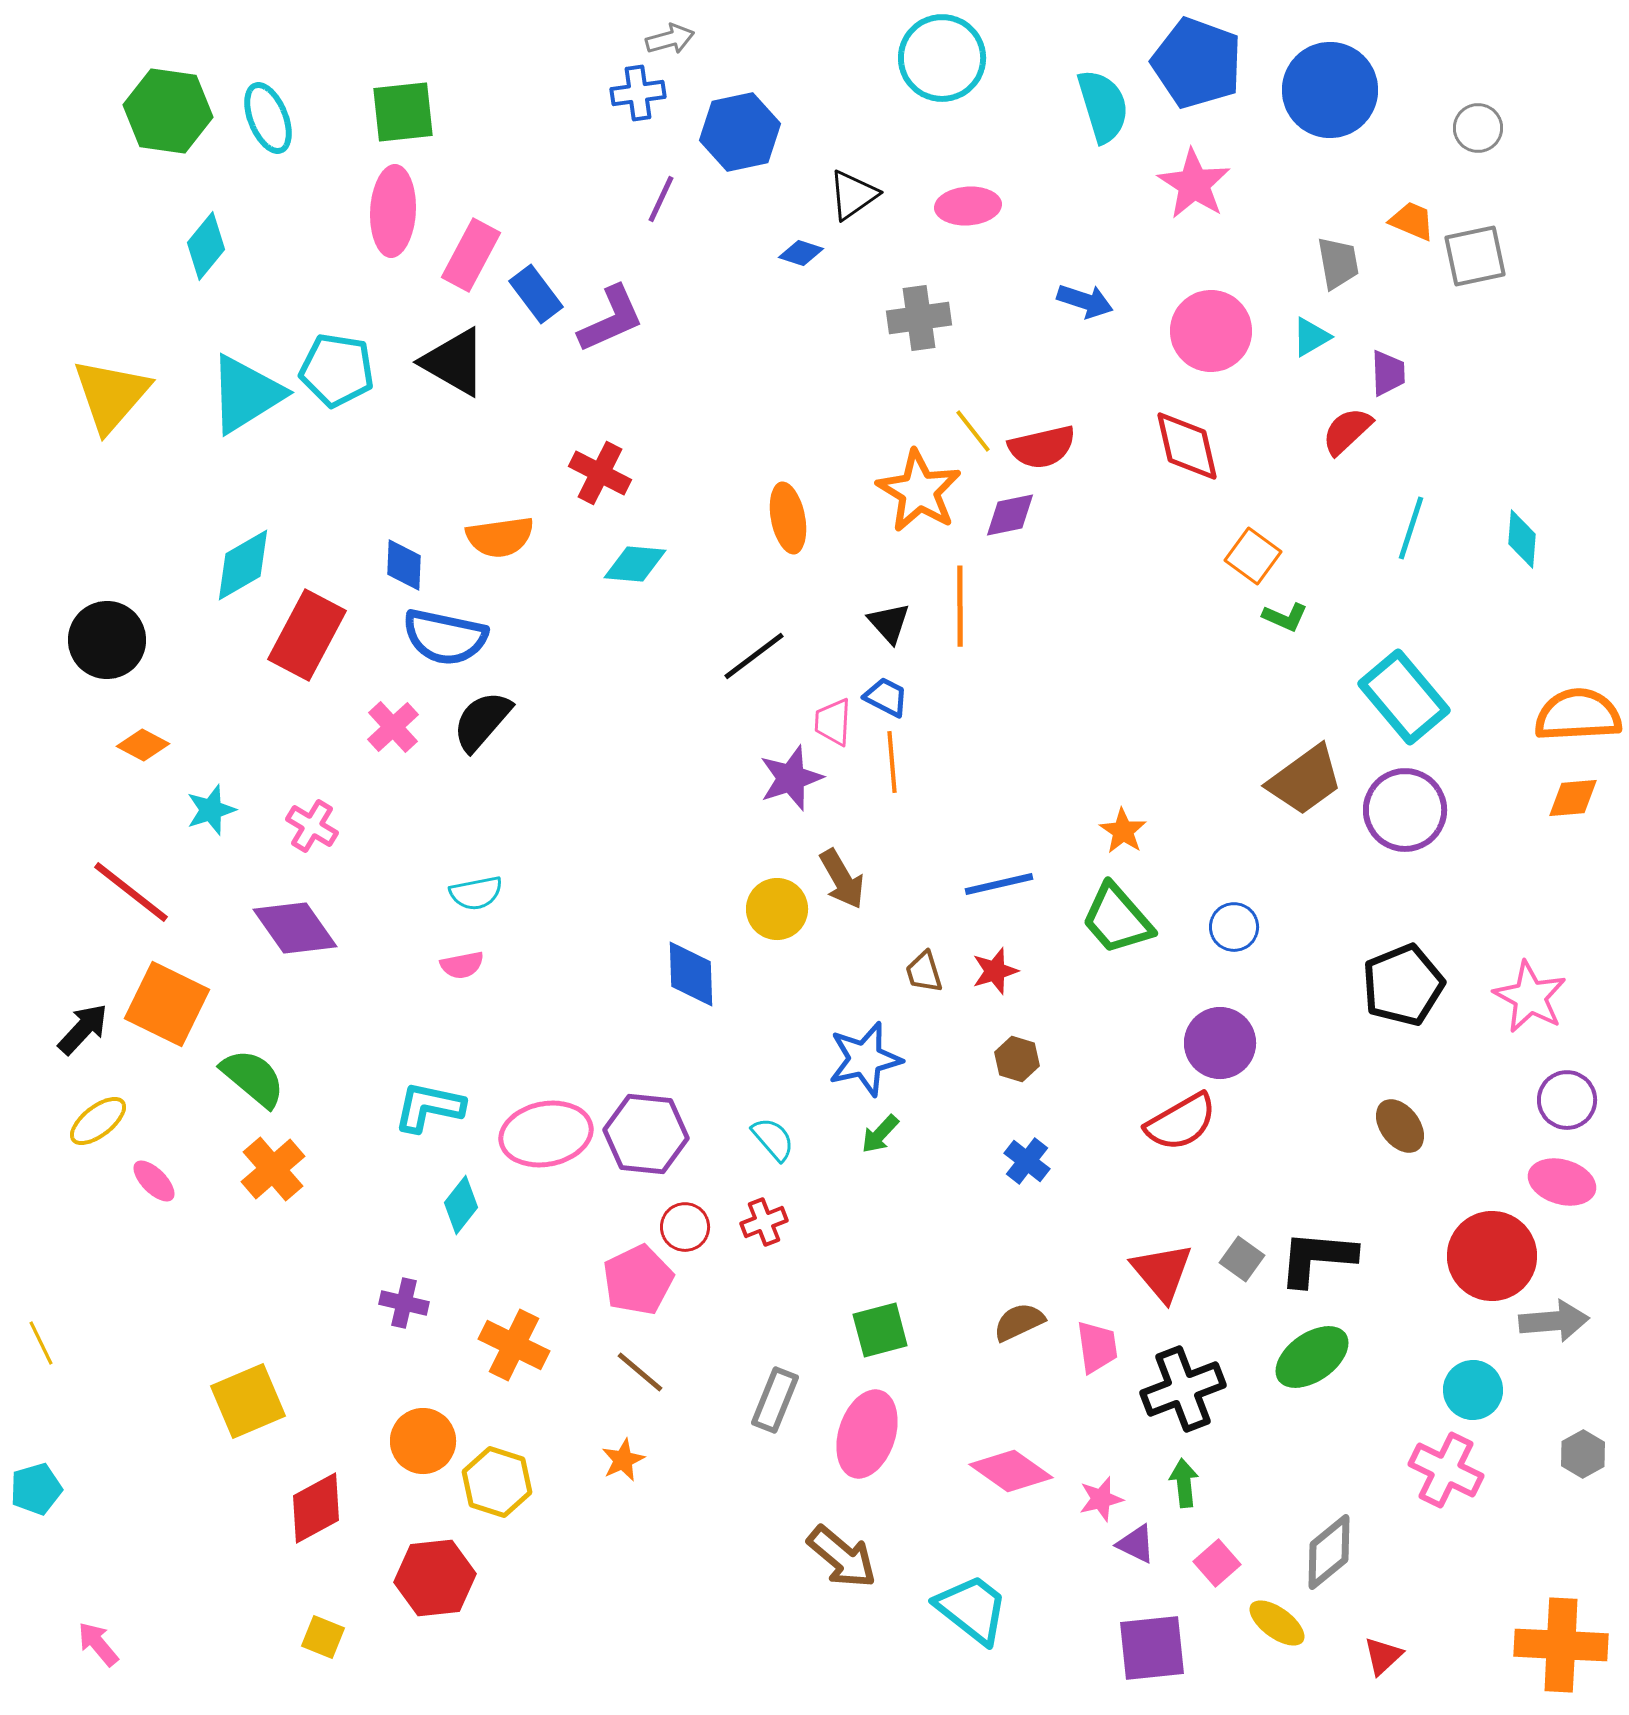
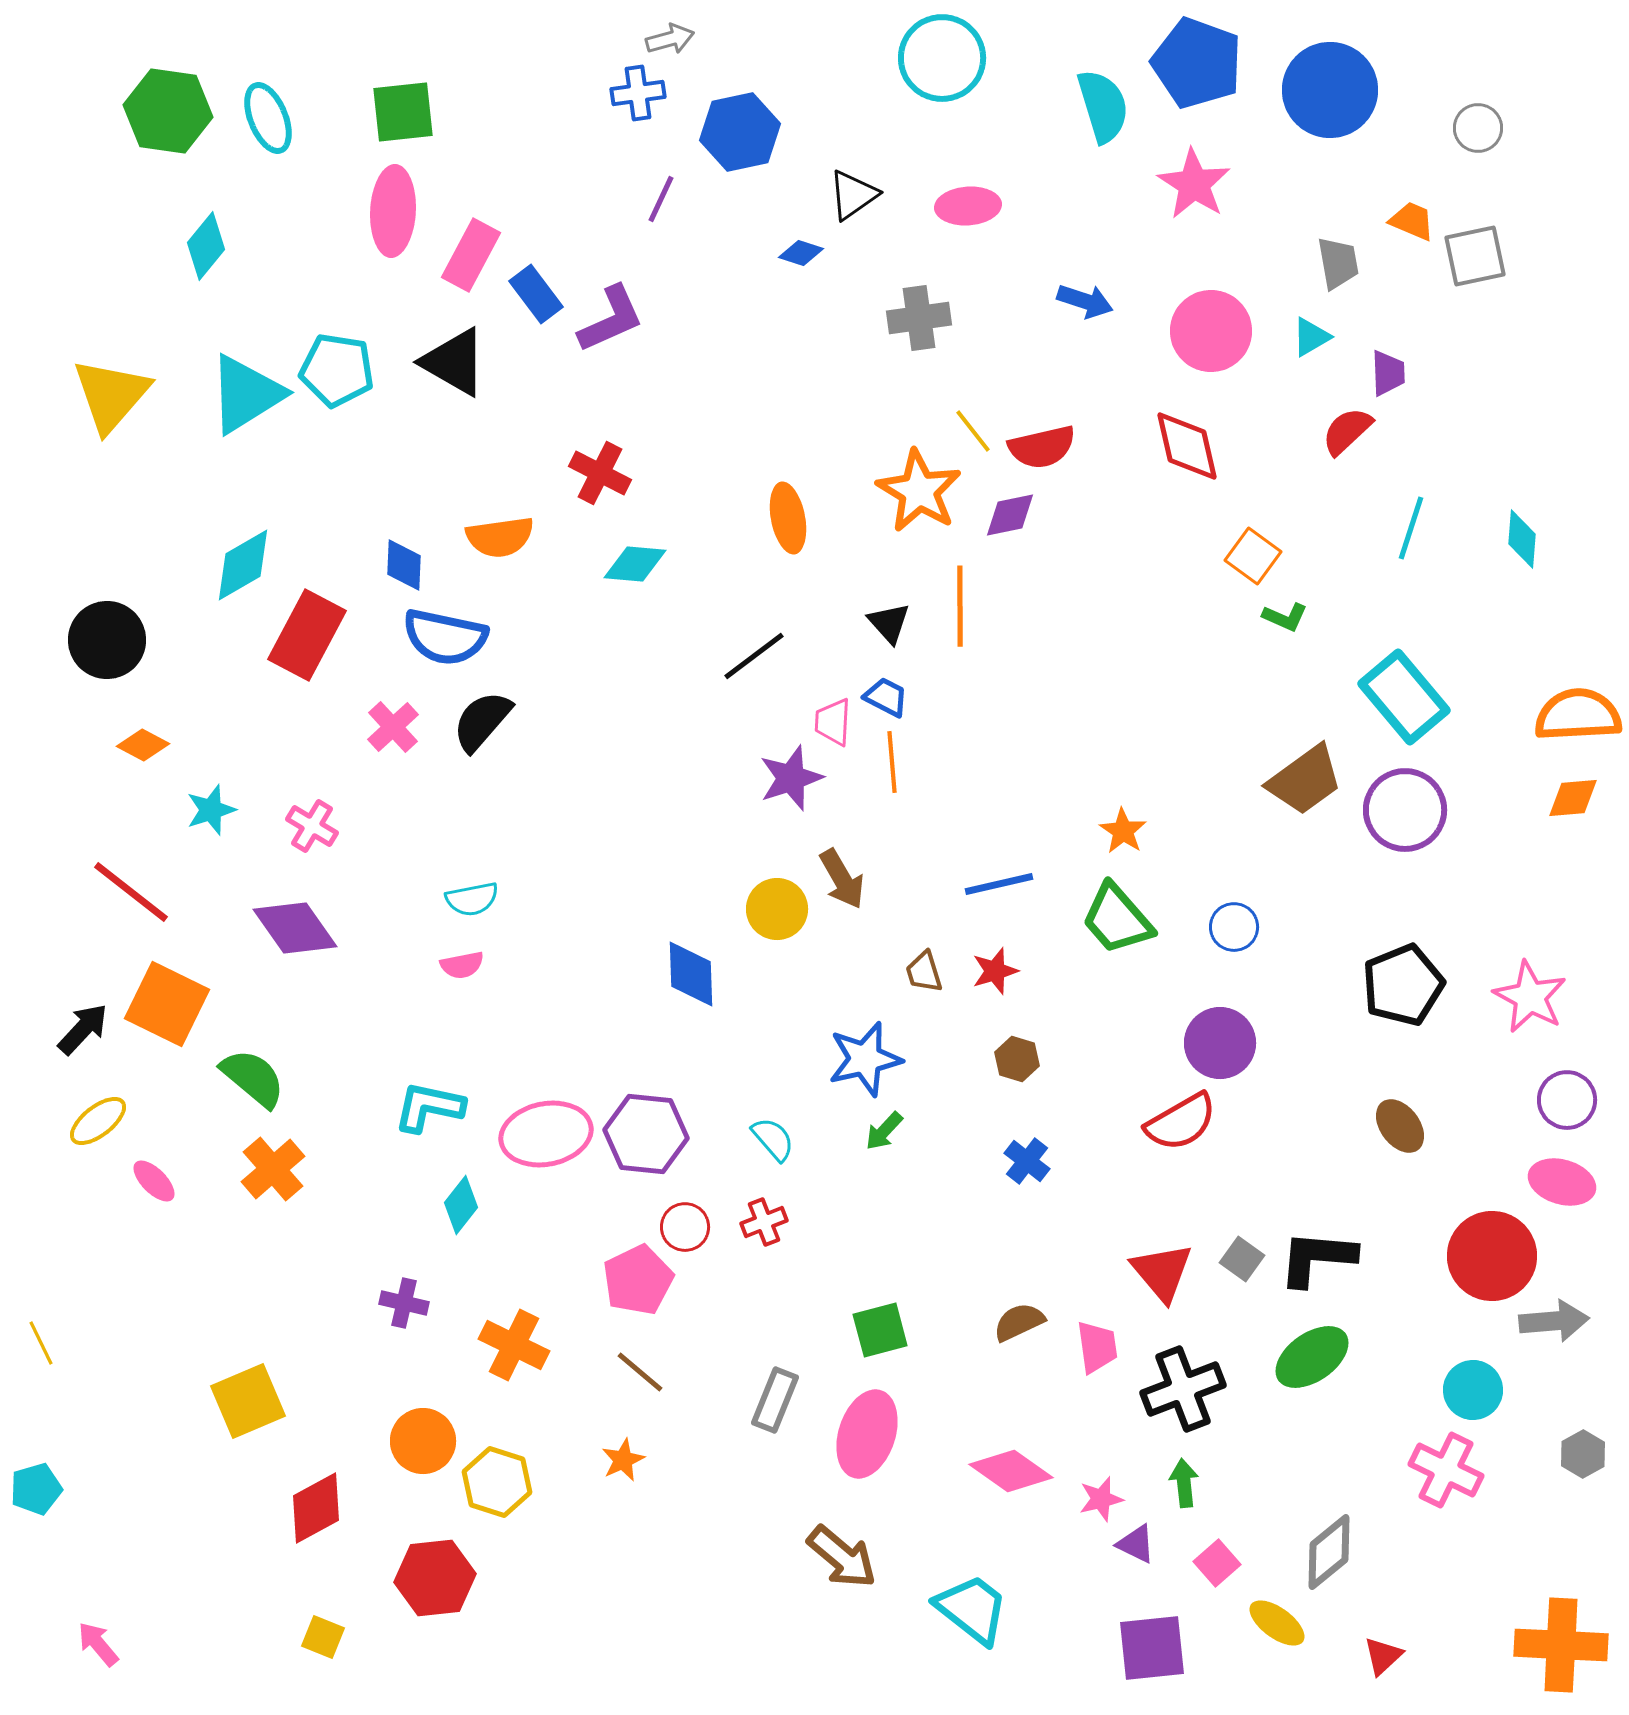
cyan semicircle at (476, 893): moved 4 px left, 6 px down
green arrow at (880, 1134): moved 4 px right, 3 px up
